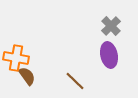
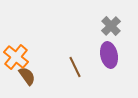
orange cross: moved 1 px up; rotated 30 degrees clockwise
brown line: moved 14 px up; rotated 20 degrees clockwise
